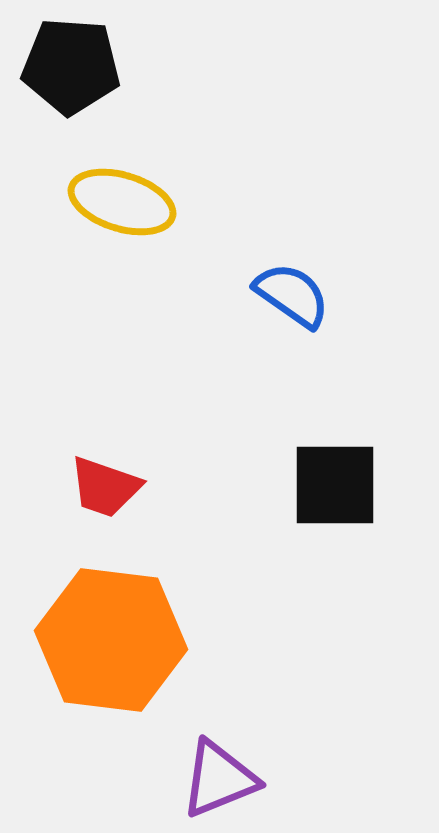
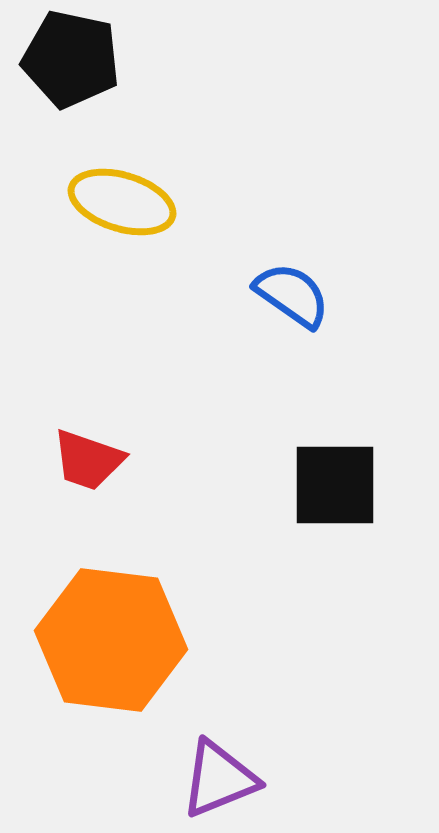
black pentagon: moved 7 px up; rotated 8 degrees clockwise
red trapezoid: moved 17 px left, 27 px up
